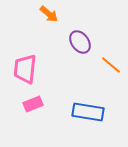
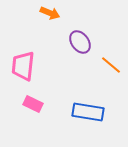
orange arrow: moved 1 px right, 1 px up; rotated 18 degrees counterclockwise
pink trapezoid: moved 2 px left, 3 px up
pink rectangle: rotated 48 degrees clockwise
